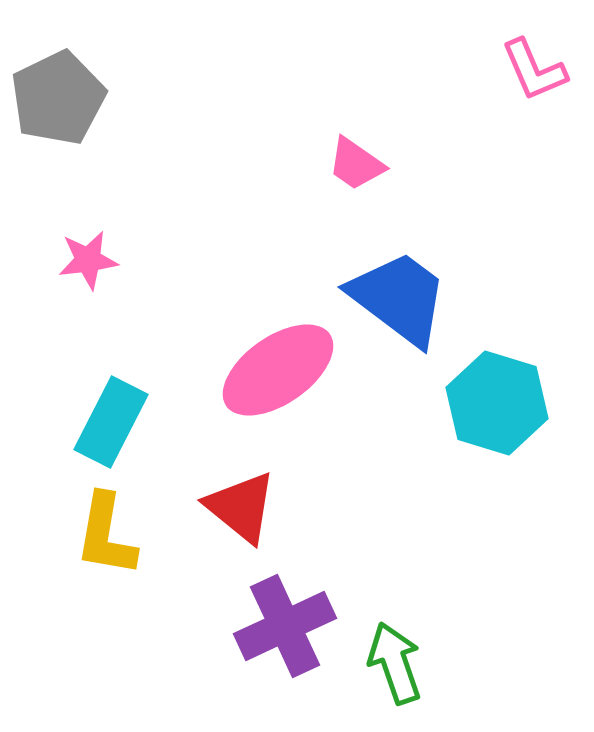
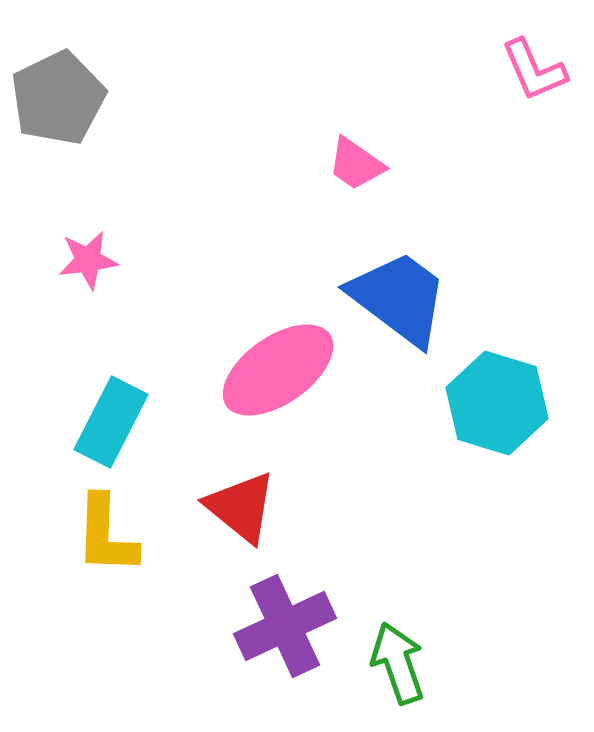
yellow L-shape: rotated 8 degrees counterclockwise
green arrow: moved 3 px right
